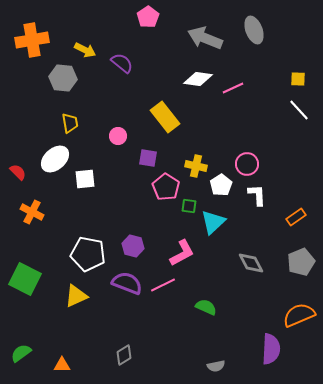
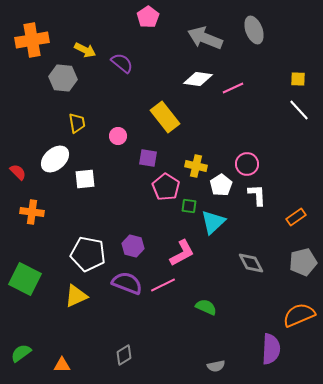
yellow trapezoid at (70, 123): moved 7 px right
orange cross at (32, 212): rotated 20 degrees counterclockwise
gray pentagon at (301, 262): moved 2 px right; rotated 8 degrees clockwise
